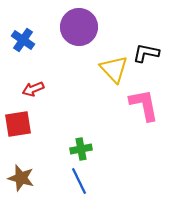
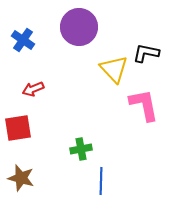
red square: moved 4 px down
blue line: moved 22 px right; rotated 28 degrees clockwise
